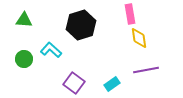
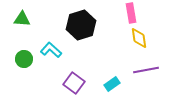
pink rectangle: moved 1 px right, 1 px up
green triangle: moved 2 px left, 1 px up
